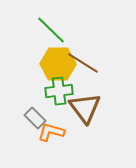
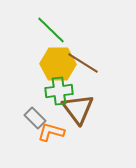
brown triangle: moved 7 px left, 1 px down
